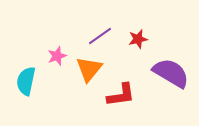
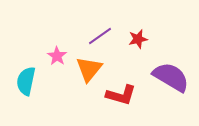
pink star: rotated 18 degrees counterclockwise
purple semicircle: moved 4 px down
red L-shape: rotated 24 degrees clockwise
